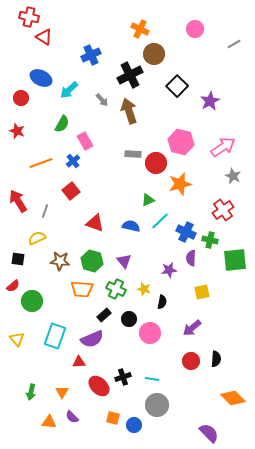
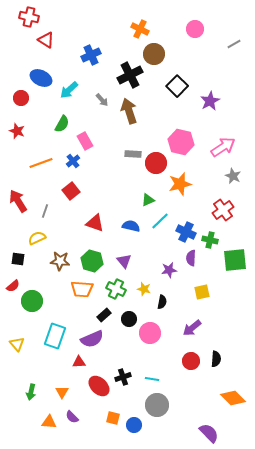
red triangle at (44, 37): moved 2 px right, 3 px down
yellow triangle at (17, 339): moved 5 px down
